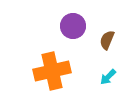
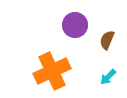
purple circle: moved 2 px right, 1 px up
orange cross: rotated 12 degrees counterclockwise
